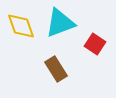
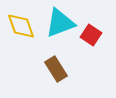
red square: moved 4 px left, 9 px up
